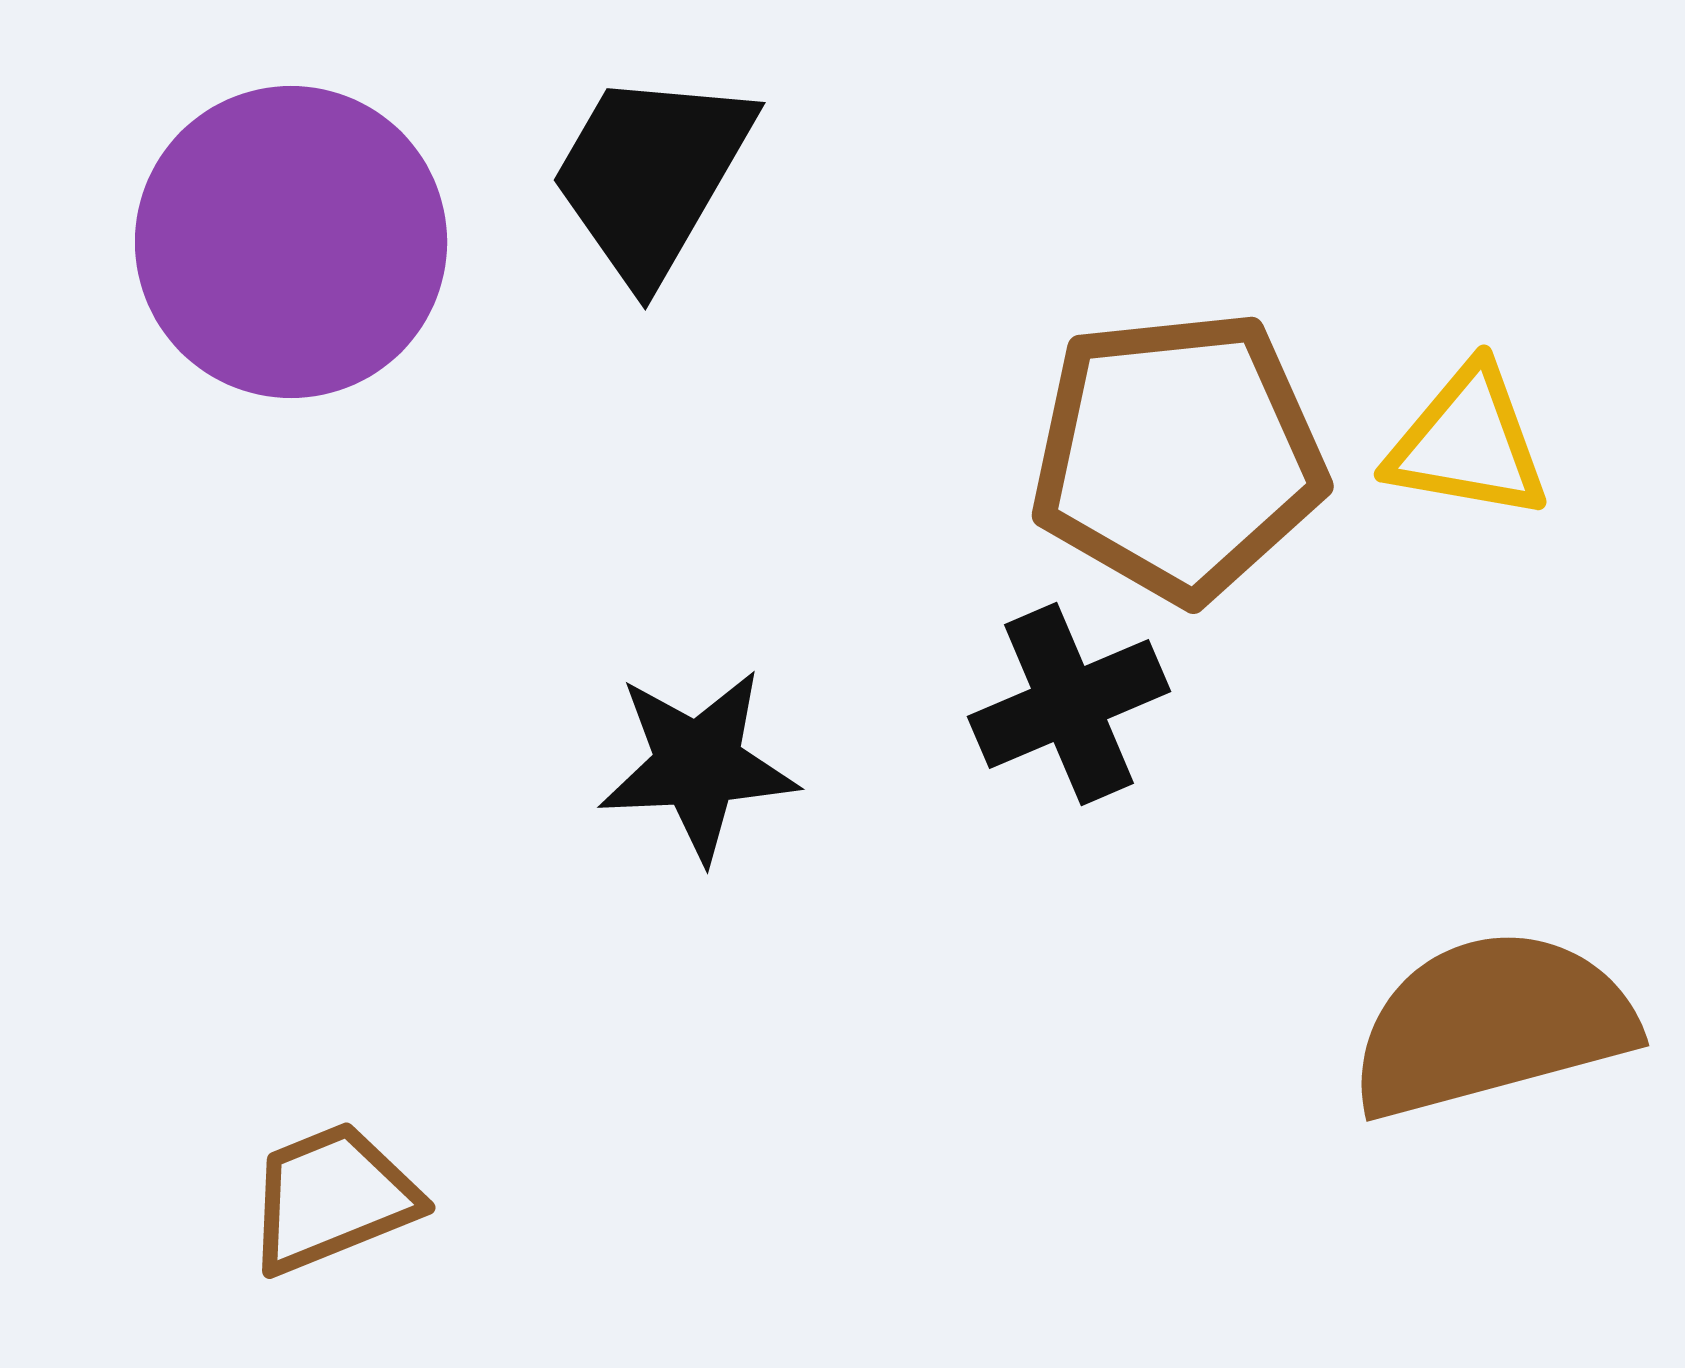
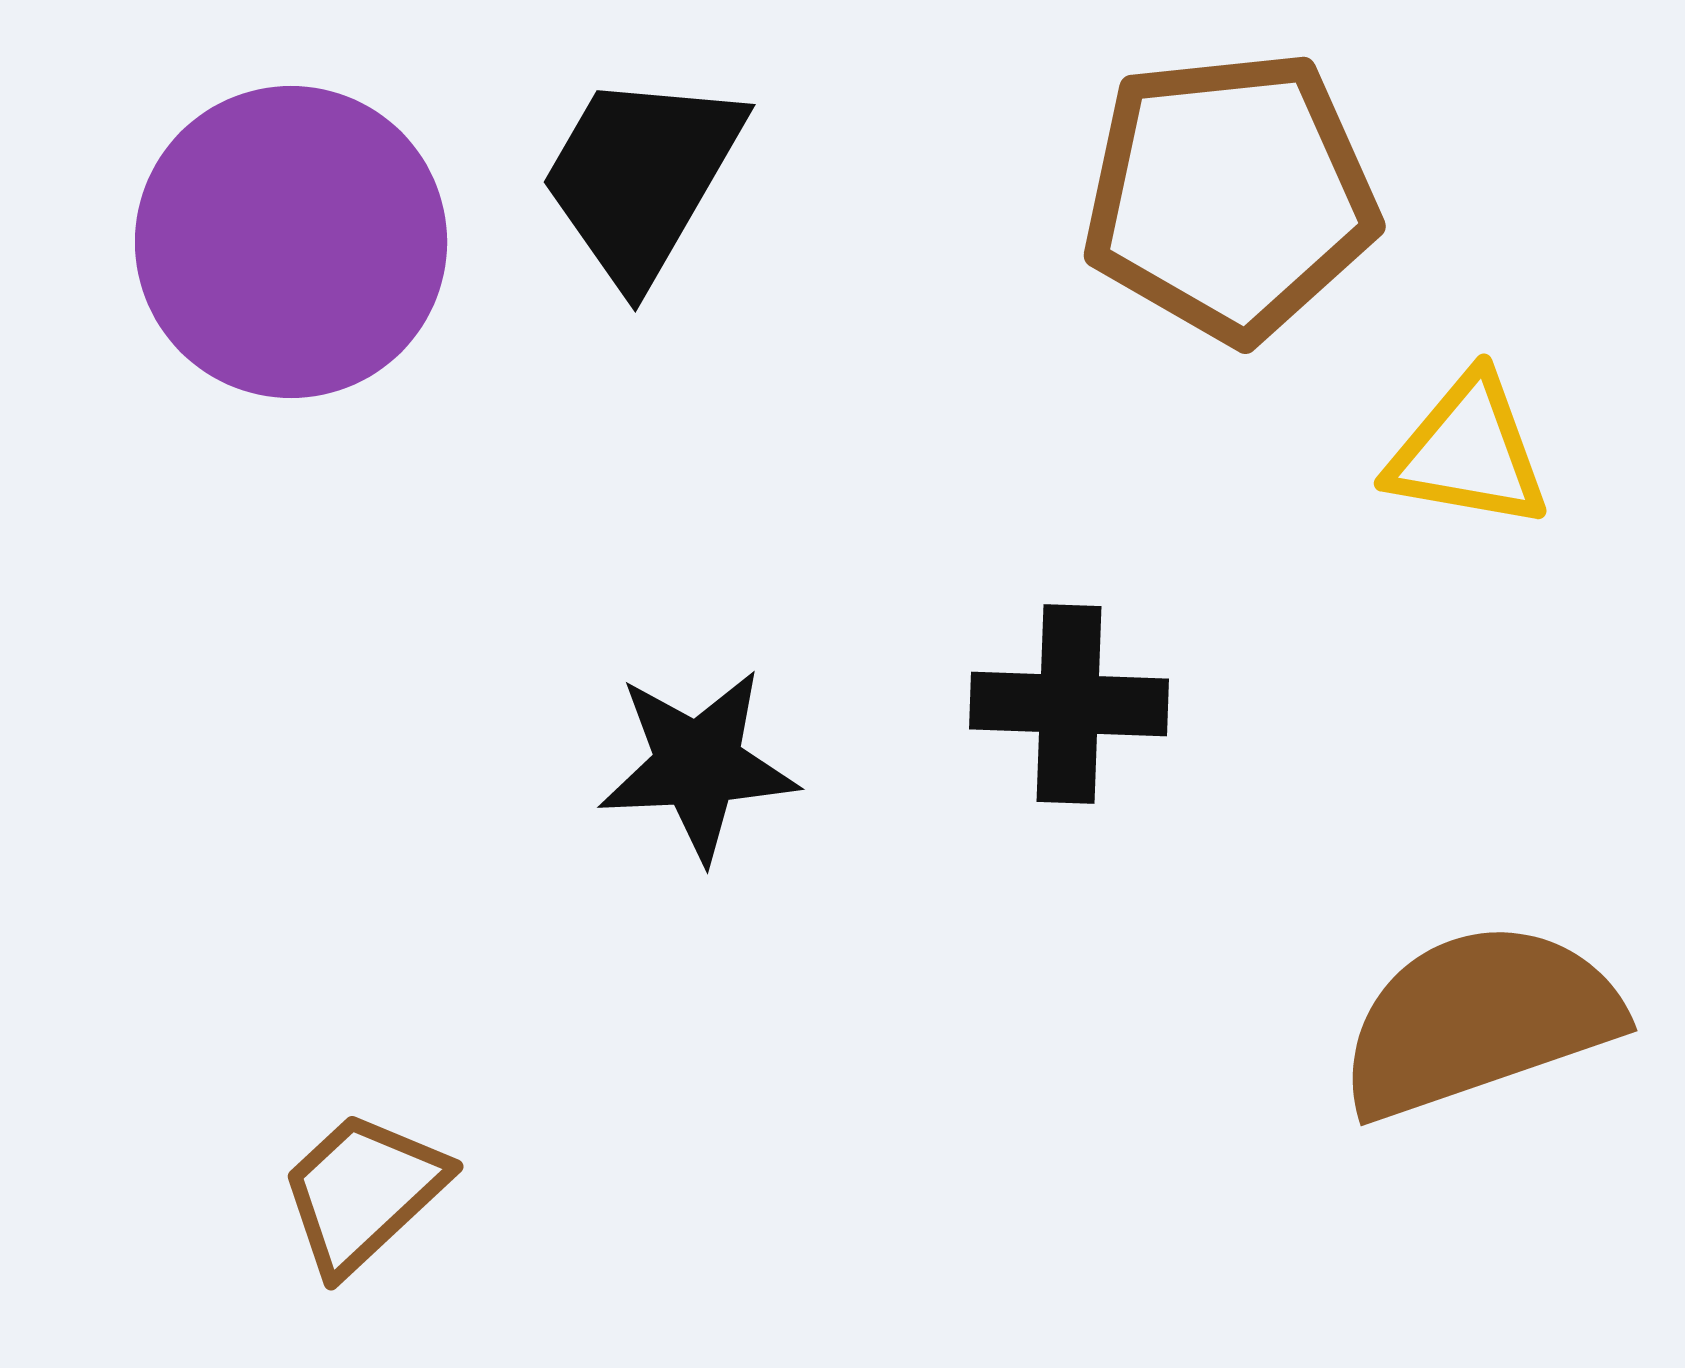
black trapezoid: moved 10 px left, 2 px down
yellow triangle: moved 9 px down
brown pentagon: moved 52 px right, 260 px up
black cross: rotated 25 degrees clockwise
brown semicircle: moved 13 px left, 4 px up; rotated 4 degrees counterclockwise
brown trapezoid: moved 31 px right, 6 px up; rotated 21 degrees counterclockwise
